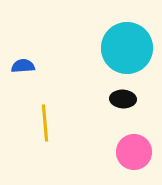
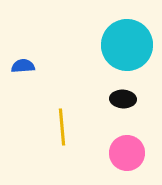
cyan circle: moved 3 px up
yellow line: moved 17 px right, 4 px down
pink circle: moved 7 px left, 1 px down
